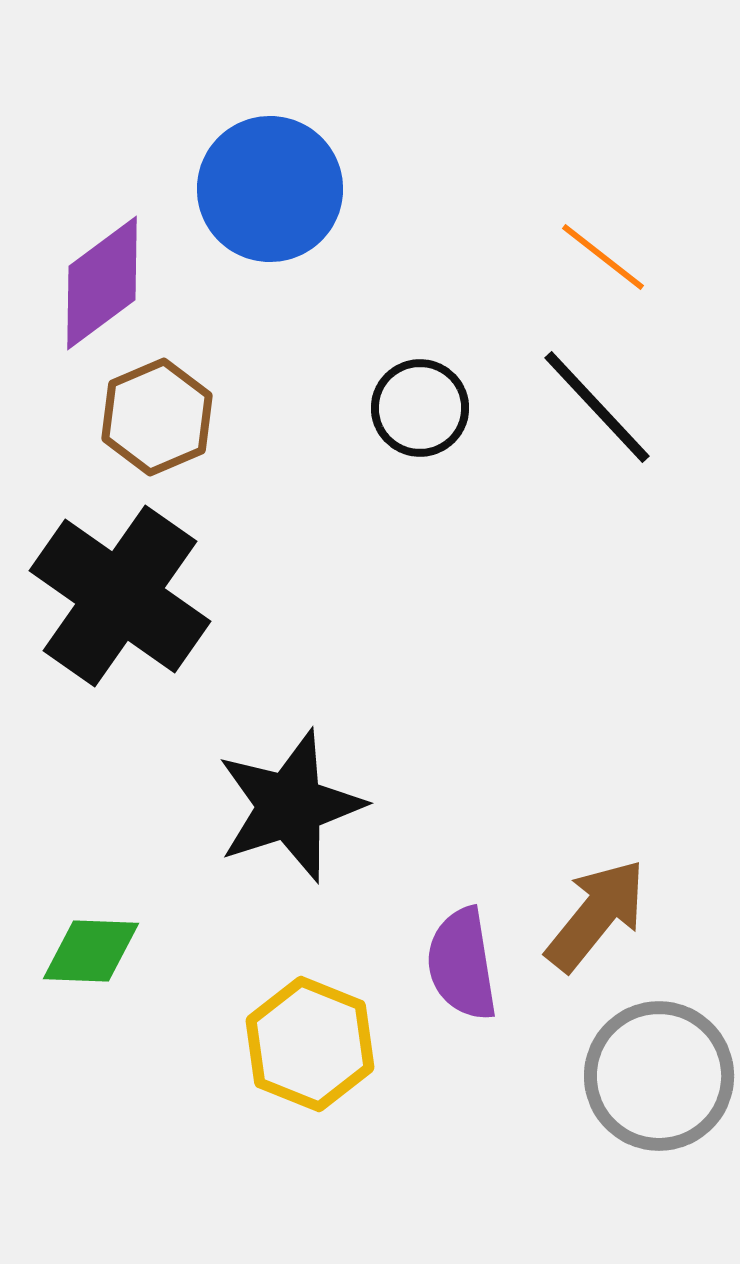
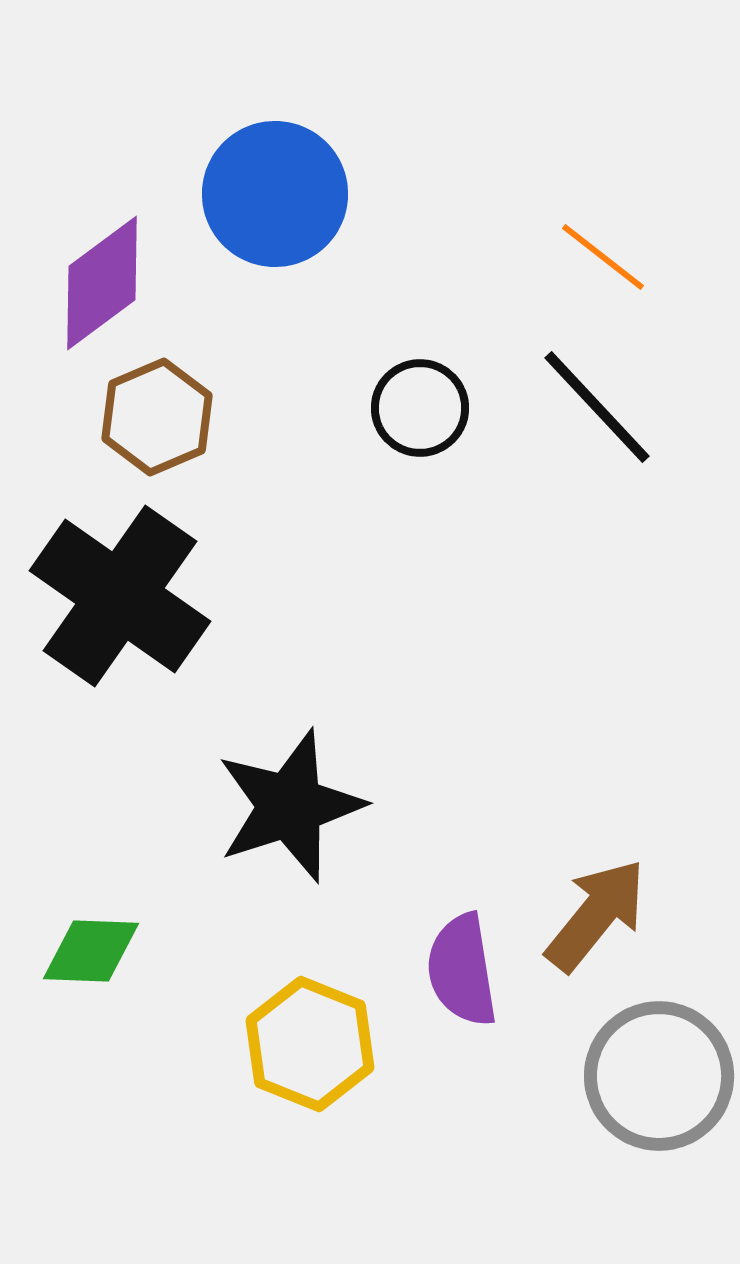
blue circle: moved 5 px right, 5 px down
purple semicircle: moved 6 px down
